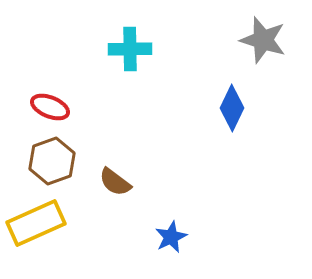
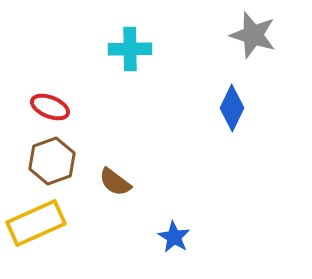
gray star: moved 10 px left, 5 px up
blue star: moved 3 px right; rotated 16 degrees counterclockwise
